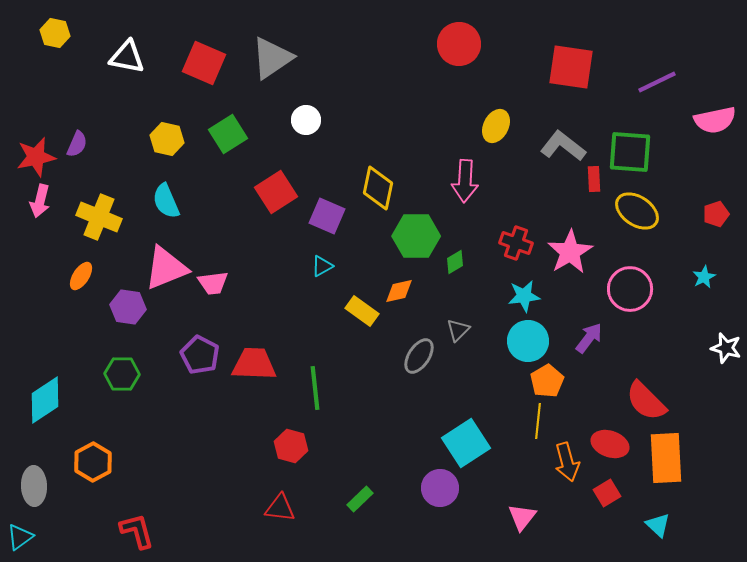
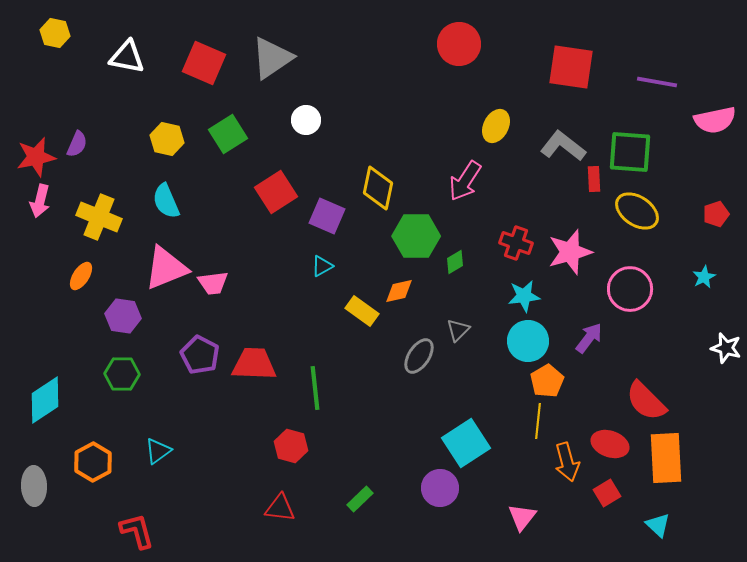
purple line at (657, 82): rotated 36 degrees clockwise
pink arrow at (465, 181): rotated 30 degrees clockwise
pink star at (570, 252): rotated 15 degrees clockwise
purple hexagon at (128, 307): moved 5 px left, 9 px down
cyan triangle at (20, 537): moved 138 px right, 86 px up
